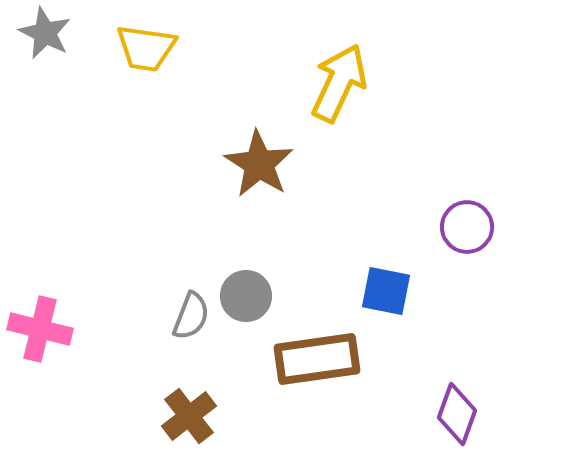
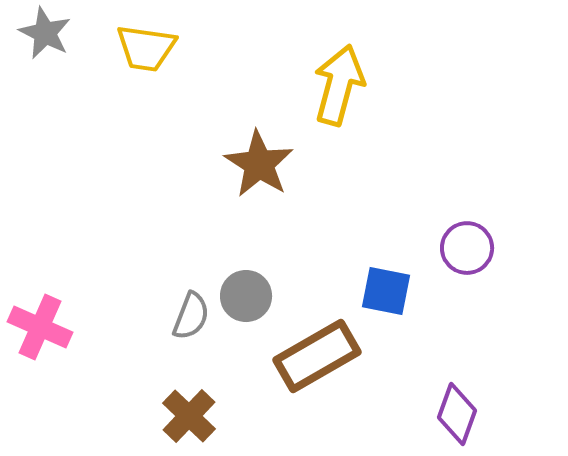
yellow arrow: moved 2 px down; rotated 10 degrees counterclockwise
purple circle: moved 21 px down
pink cross: moved 2 px up; rotated 10 degrees clockwise
brown rectangle: moved 3 px up; rotated 22 degrees counterclockwise
brown cross: rotated 8 degrees counterclockwise
